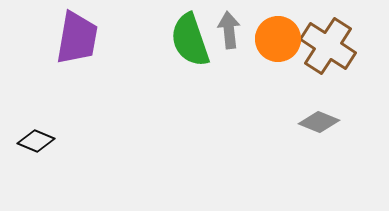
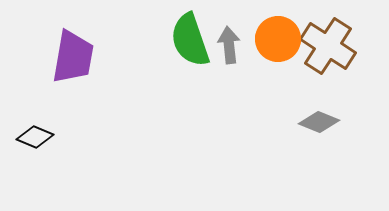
gray arrow: moved 15 px down
purple trapezoid: moved 4 px left, 19 px down
black diamond: moved 1 px left, 4 px up
